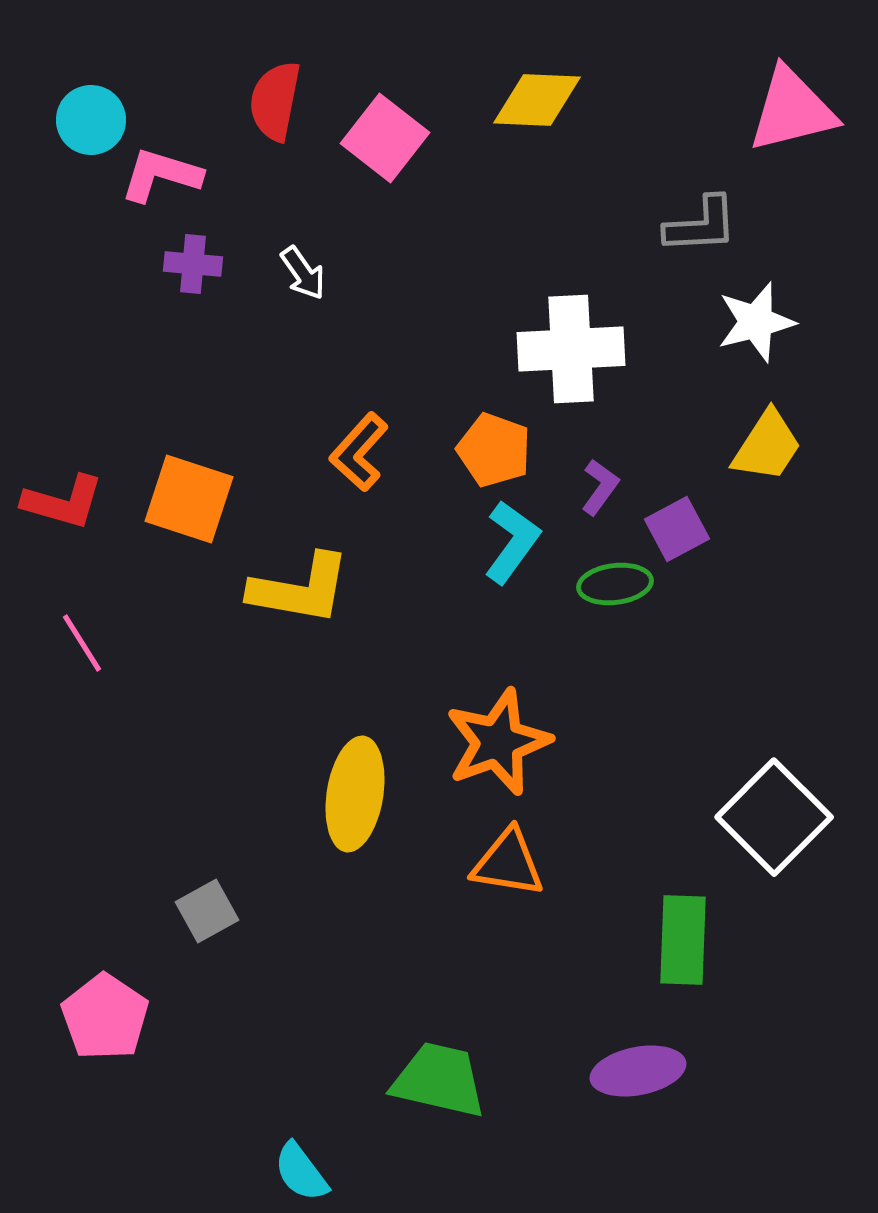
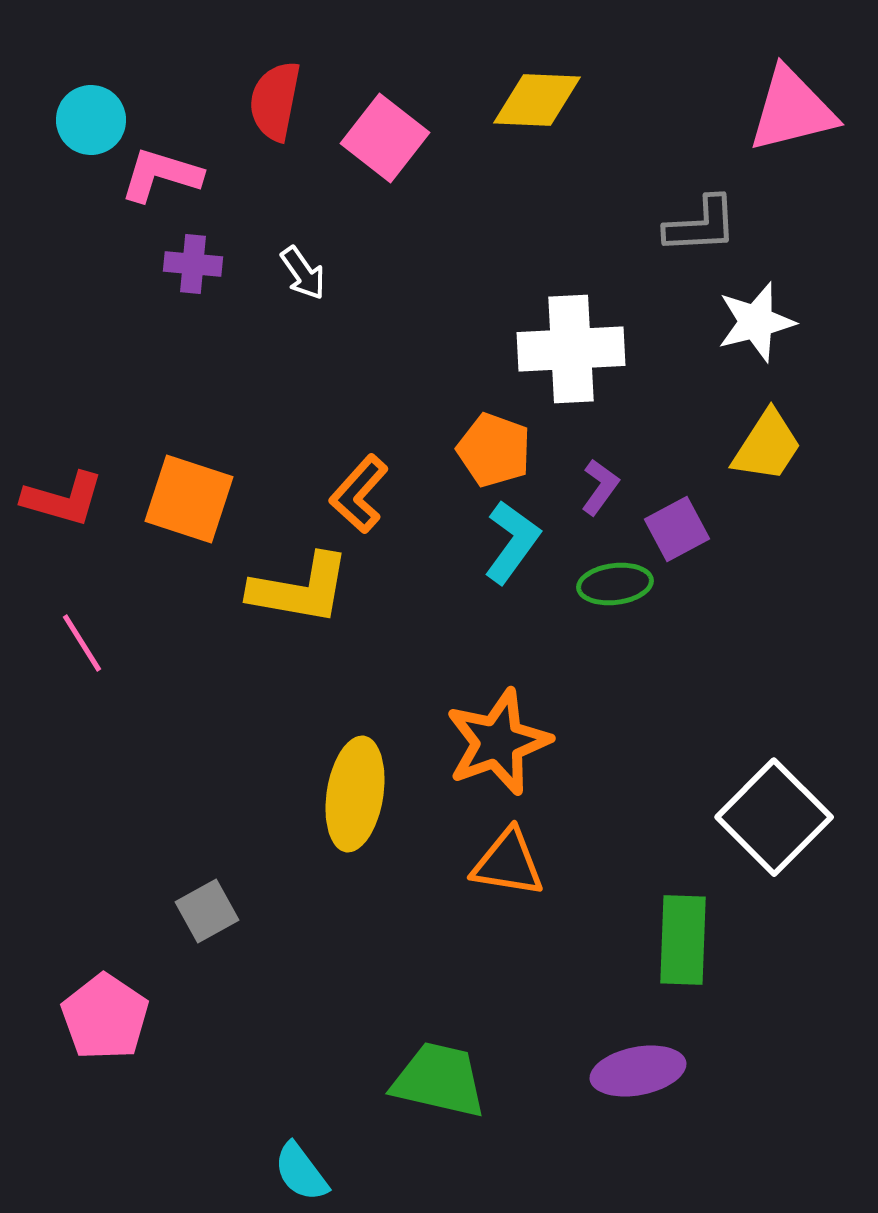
orange L-shape: moved 42 px down
red L-shape: moved 3 px up
